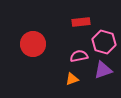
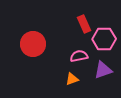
red rectangle: moved 3 px right, 2 px down; rotated 72 degrees clockwise
pink hexagon: moved 3 px up; rotated 15 degrees counterclockwise
